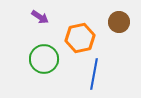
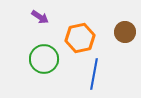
brown circle: moved 6 px right, 10 px down
